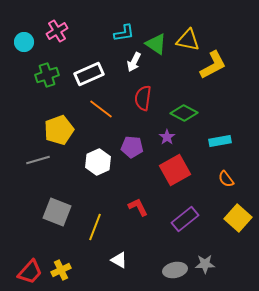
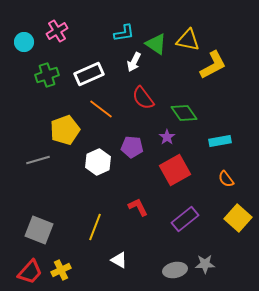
red semicircle: rotated 45 degrees counterclockwise
green diamond: rotated 28 degrees clockwise
yellow pentagon: moved 6 px right
gray square: moved 18 px left, 18 px down
